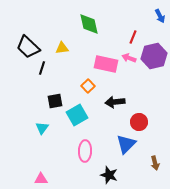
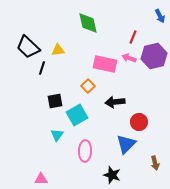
green diamond: moved 1 px left, 1 px up
yellow triangle: moved 4 px left, 2 px down
pink rectangle: moved 1 px left
cyan triangle: moved 15 px right, 7 px down
black star: moved 3 px right
